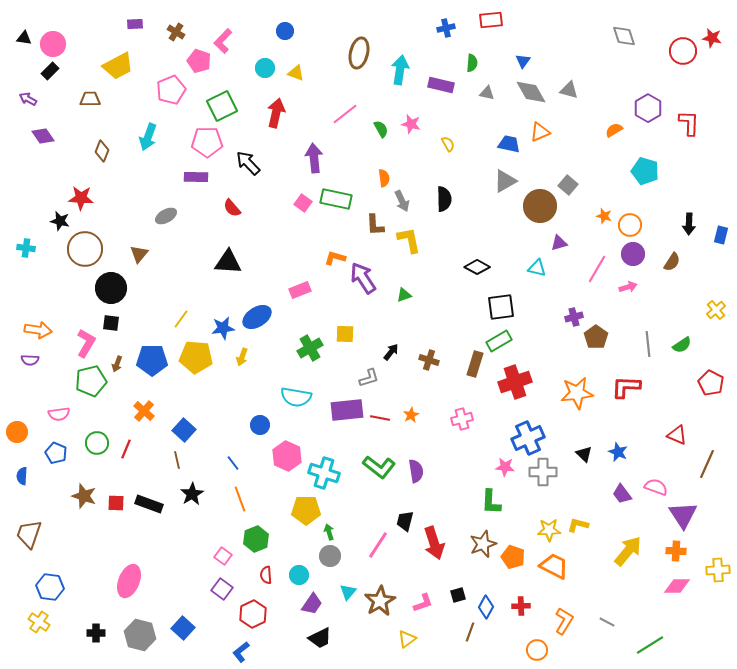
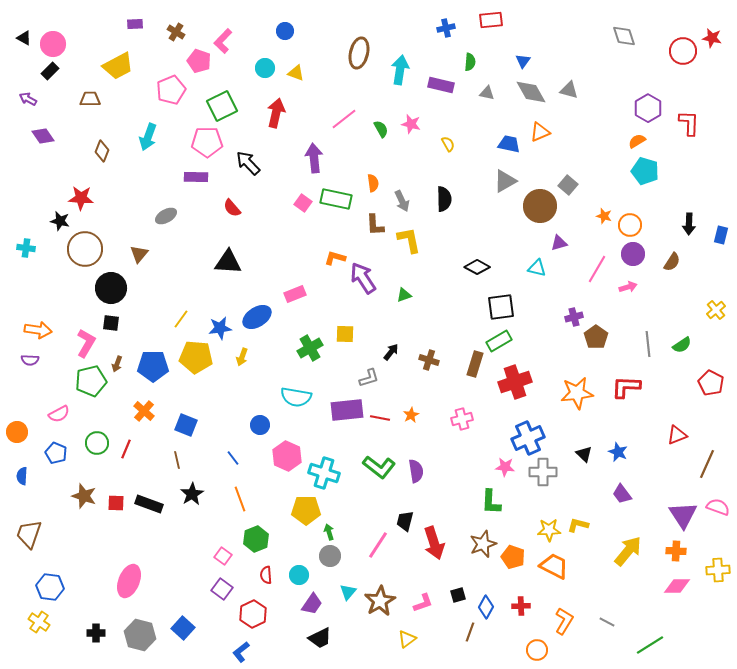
black triangle at (24, 38): rotated 21 degrees clockwise
green semicircle at (472, 63): moved 2 px left, 1 px up
pink line at (345, 114): moved 1 px left, 5 px down
orange semicircle at (614, 130): moved 23 px right, 11 px down
orange semicircle at (384, 178): moved 11 px left, 5 px down
pink rectangle at (300, 290): moved 5 px left, 4 px down
blue star at (223, 328): moved 3 px left
blue pentagon at (152, 360): moved 1 px right, 6 px down
pink semicircle at (59, 414): rotated 20 degrees counterclockwise
blue square at (184, 430): moved 2 px right, 5 px up; rotated 20 degrees counterclockwise
red triangle at (677, 435): rotated 45 degrees counterclockwise
blue line at (233, 463): moved 5 px up
pink semicircle at (656, 487): moved 62 px right, 20 px down
